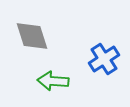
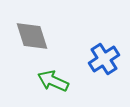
green arrow: rotated 20 degrees clockwise
